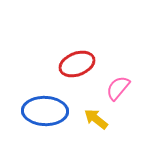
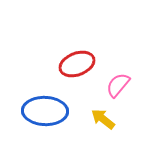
pink semicircle: moved 3 px up
yellow arrow: moved 7 px right
